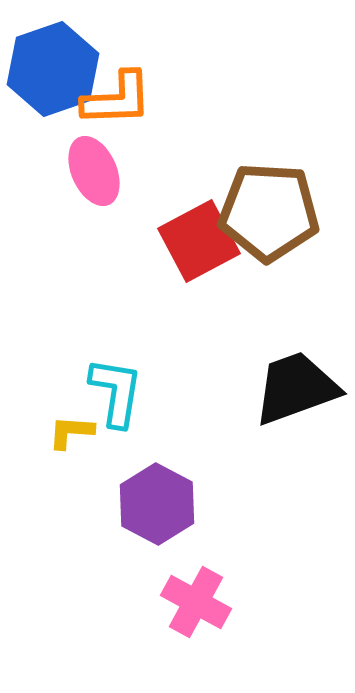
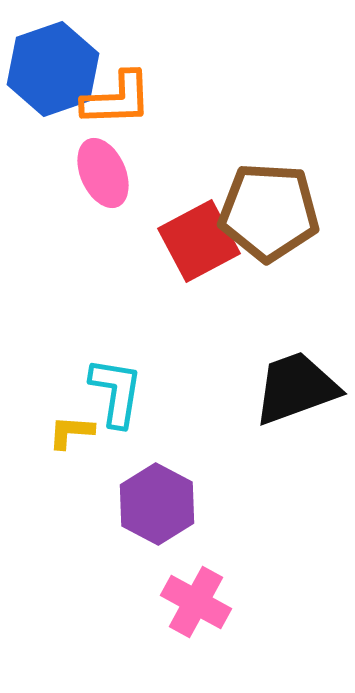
pink ellipse: moved 9 px right, 2 px down
